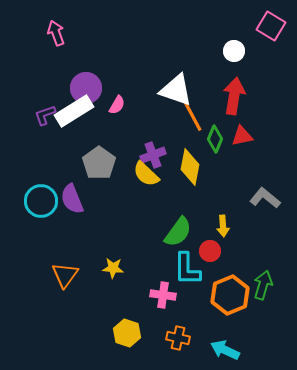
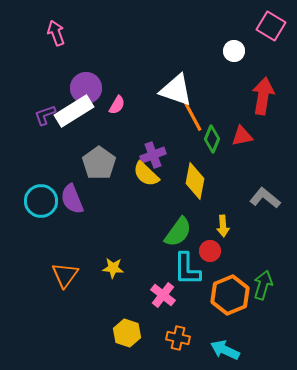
red arrow: moved 29 px right
green diamond: moved 3 px left
yellow diamond: moved 5 px right, 14 px down
pink cross: rotated 30 degrees clockwise
